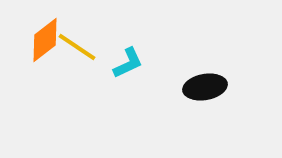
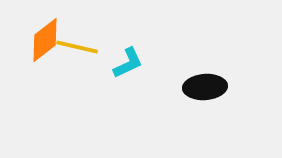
yellow line: rotated 21 degrees counterclockwise
black ellipse: rotated 6 degrees clockwise
